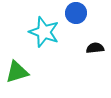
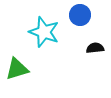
blue circle: moved 4 px right, 2 px down
green triangle: moved 3 px up
